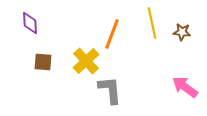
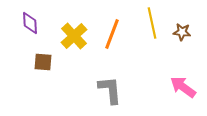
yellow cross: moved 12 px left, 25 px up
pink arrow: moved 2 px left
